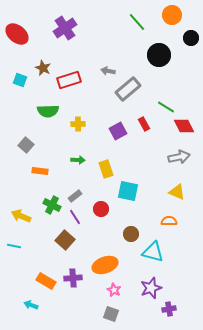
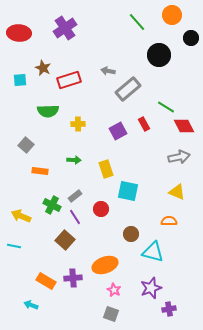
red ellipse at (17, 34): moved 2 px right, 1 px up; rotated 35 degrees counterclockwise
cyan square at (20, 80): rotated 24 degrees counterclockwise
green arrow at (78, 160): moved 4 px left
